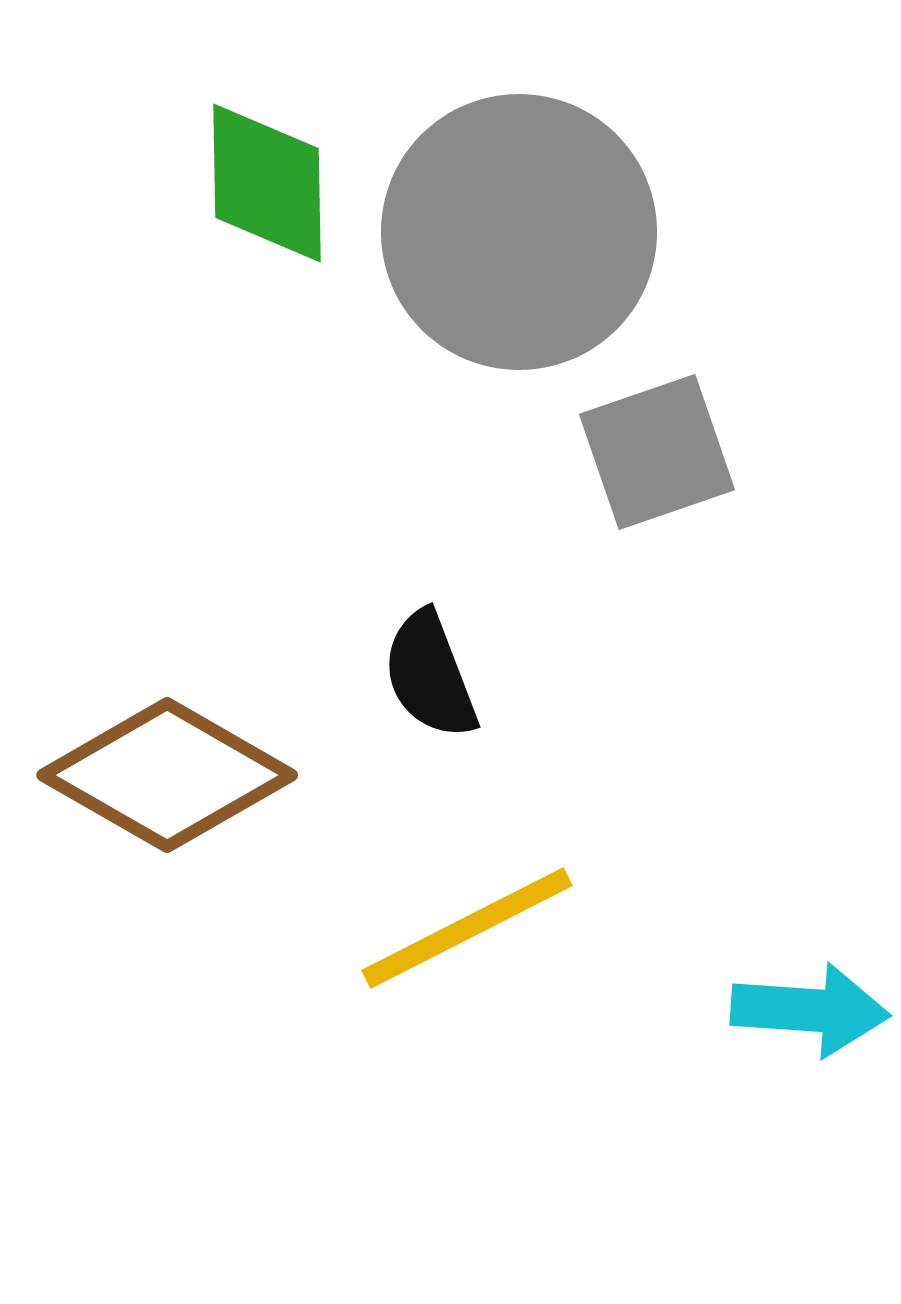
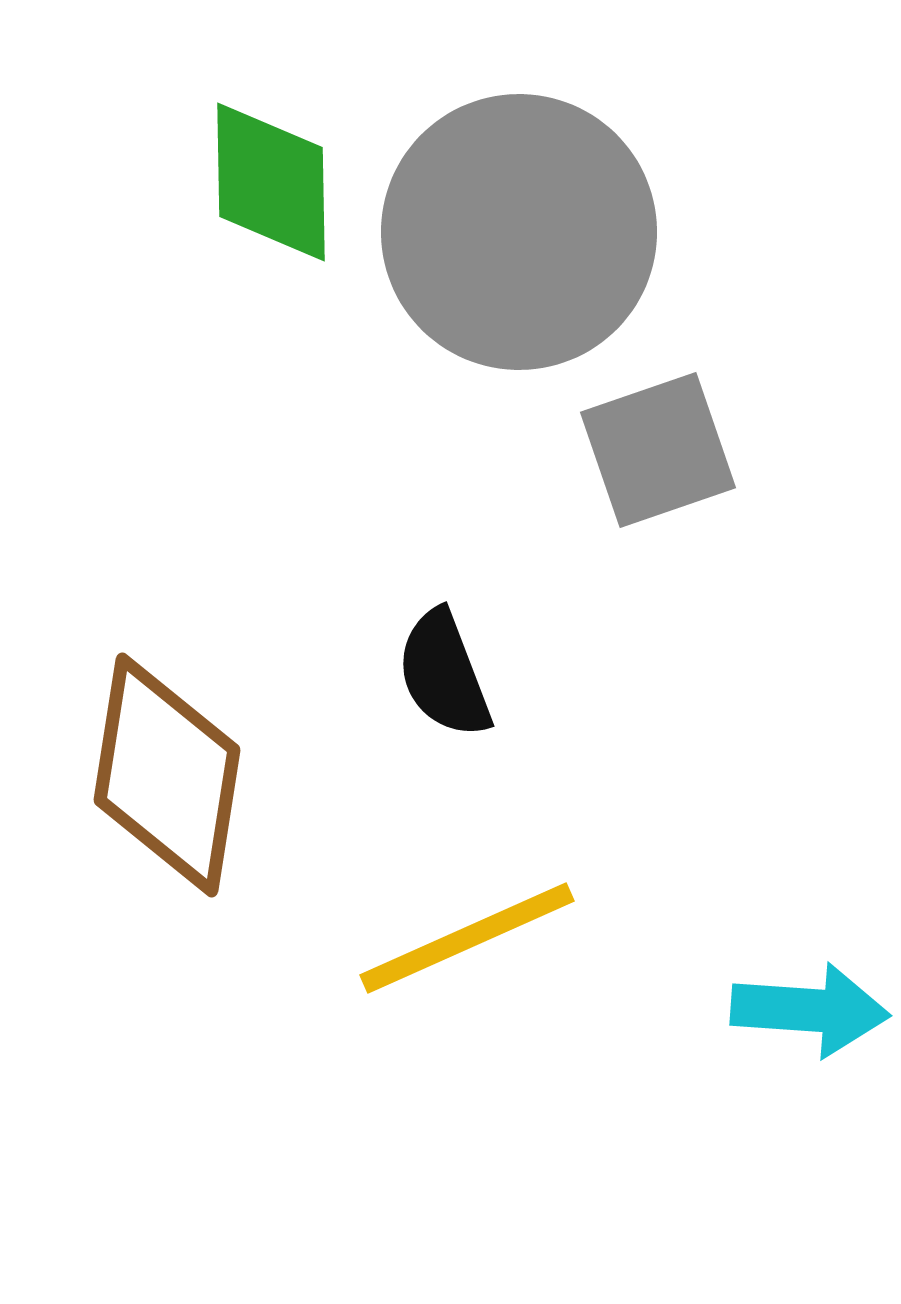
green diamond: moved 4 px right, 1 px up
gray square: moved 1 px right, 2 px up
black semicircle: moved 14 px right, 1 px up
brown diamond: rotated 69 degrees clockwise
yellow line: moved 10 px down; rotated 3 degrees clockwise
